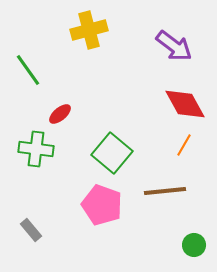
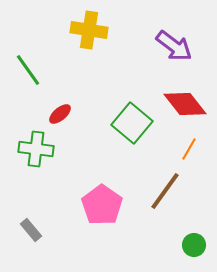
yellow cross: rotated 24 degrees clockwise
red diamond: rotated 9 degrees counterclockwise
orange line: moved 5 px right, 4 px down
green square: moved 20 px right, 30 px up
brown line: rotated 48 degrees counterclockwise
pink pentagon: rotated 15 degrees clockwise
